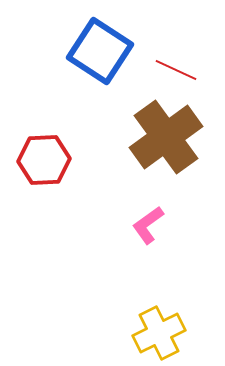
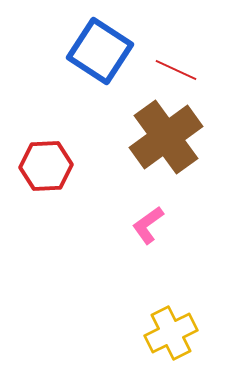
red hexagon: moved 2 px right, 6 px down
yellow cross: moved 12 px right
